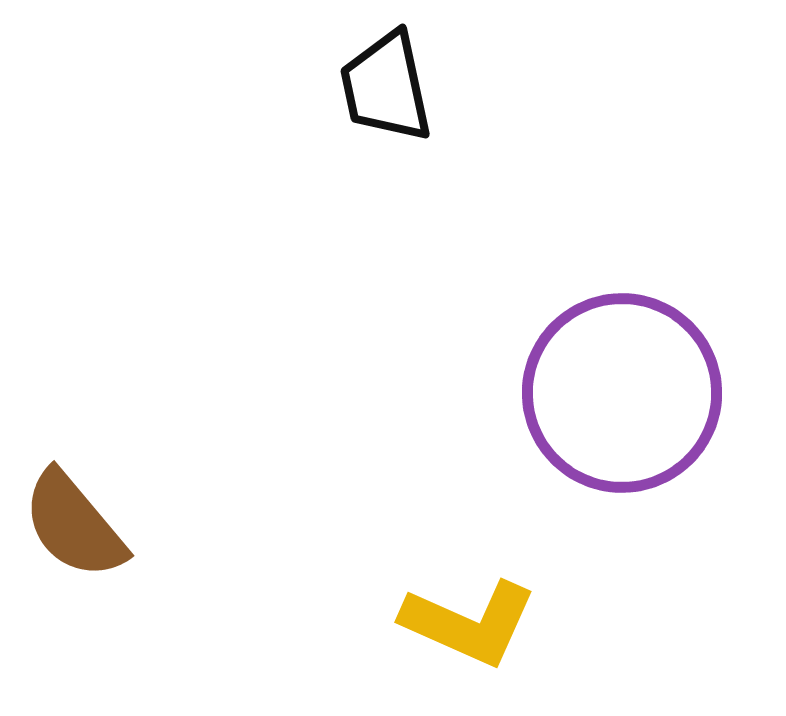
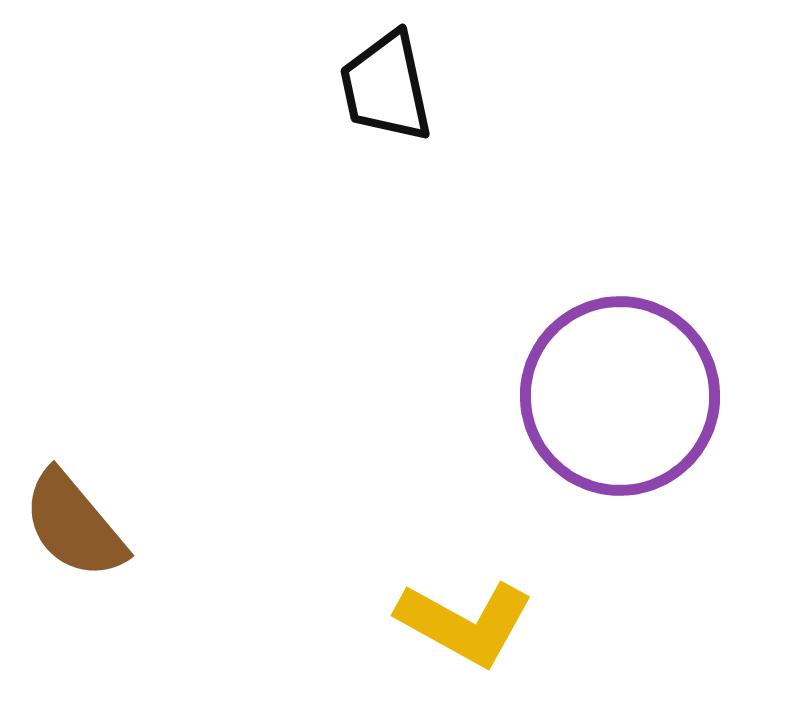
purple circle: moved 2 px left, 3 px down
yellow L-shape: moved 4 px left; rotated 5 degrees clockwise
